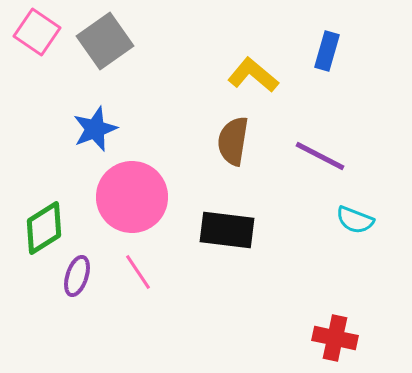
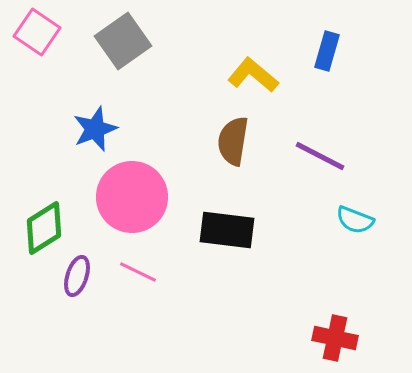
gray square: moved 18 px right
pink line: rotated 30 degrees counterclockwise
